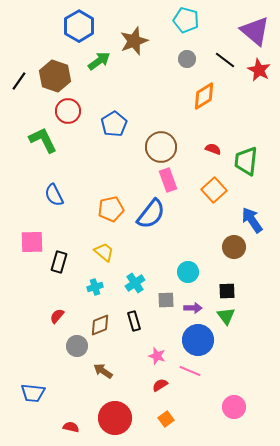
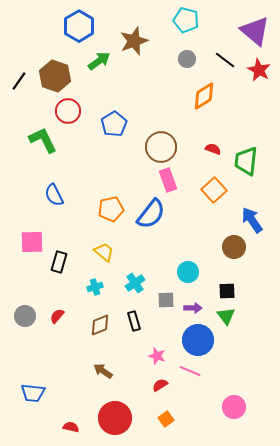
gray circle at (77, 346): moved 52 px left, 30 px up
